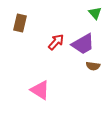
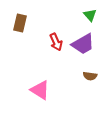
green triangle: moved 5 px left, 2 px down
red arrow: rotated 114 degrees clockwise
brown semicircle: moved 3 px left, 10 px down
